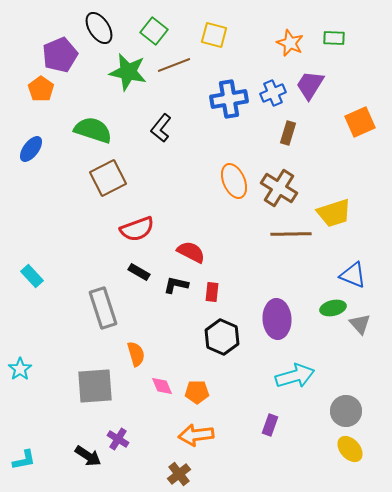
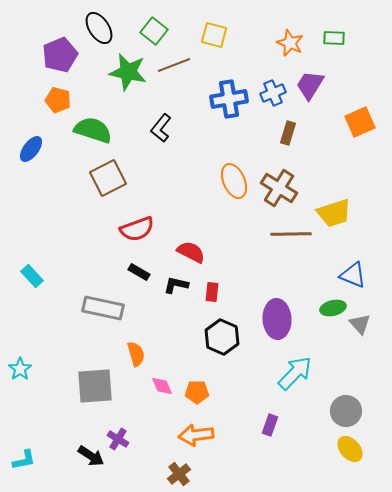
orange pentagon at (41, 89): moved 17 px right, 11 px down; rotated 20 degrees counterclockwise
gray rectangle at (103, 308): rotated 60 degrees counterclockwise
cyan arrow at (295, 376): moved 3 px up; rotated 30 degrees counterclockwise
black arrow at (88, 456): moved 3 px right
